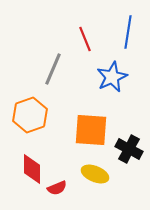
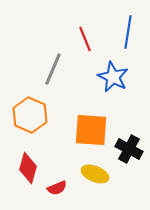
blue star: moved 1 px right; rotated 20 degrees counterclockwise
orange hexagon: rotated 16 degrees counterclockwise
red diamond: moved 4 px left, 1 px up; rotated 16 degrees clockwise
